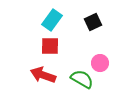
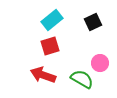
cyan rectangle: rotated 15 degrees clockwise
red square: rotated 18 degrees counterclockwise
